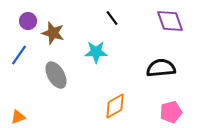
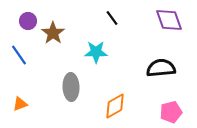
purple diamond: moved 1 px left, 1 px up
brown star: rotated 20 degrees clockwise
blue line: rotated 70 degrees counterclockwise
gray ellipse: moved 15 px right, 12 px down; rotated 28 degrees clockwise
orange triangle: moved 2 px right, 13 px up
